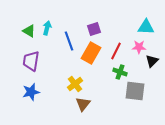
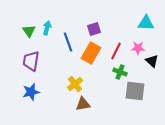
cyan triangle: moved 4 px up
green triangle: rotated 24 degrees clockwise
blue line: moved 1 px left, 1 px down
pink star: moved 1 px left, 1 px down
black triangle: rotated 32 degrees counterclockwise
brown triangle: rotated 42 degrees clockwise
